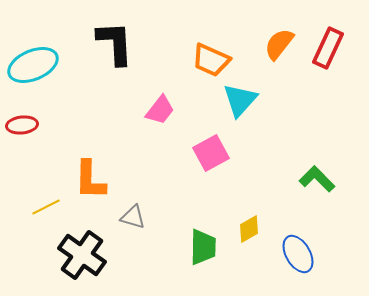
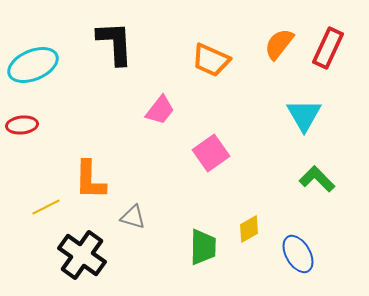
cyan triangle: moved 64 px right, 15 px down; rotated 12 degrees counterclockwise
pink square: rotated 6 degrees counterclockwise
